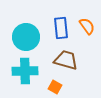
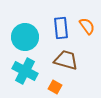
cyan circle: moved 1 px left
cyan cross: rotated 30 degrees clockwise
